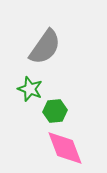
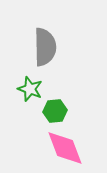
gray semicircle: rotated 36 degrees counterclockwise
